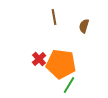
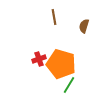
red cross: rotated 24 degrees clockwise
orange pentagon: rotated 8 degrees clockwise
